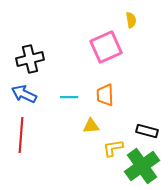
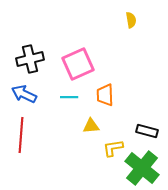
pink square: moved 28 px left, 17 px down
green cross: moved 2 px down; rotated 16 degrees counterclockwise
